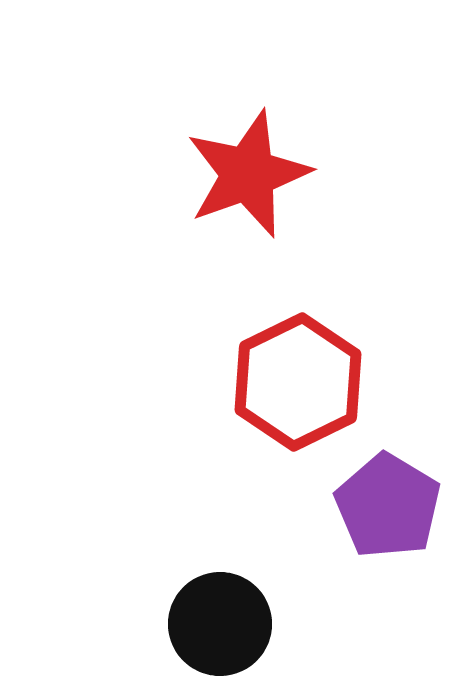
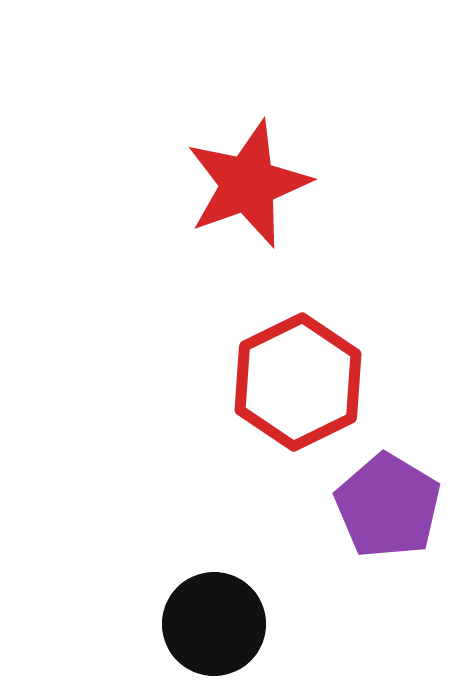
red star: moved 10 px down
black circle: moved 6 px left
